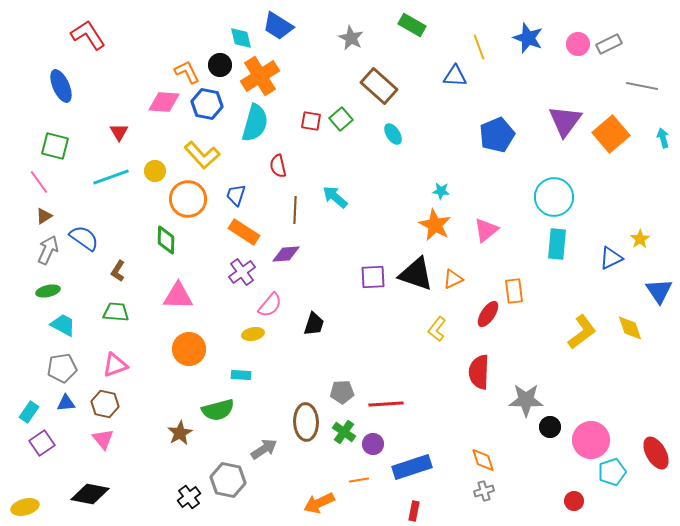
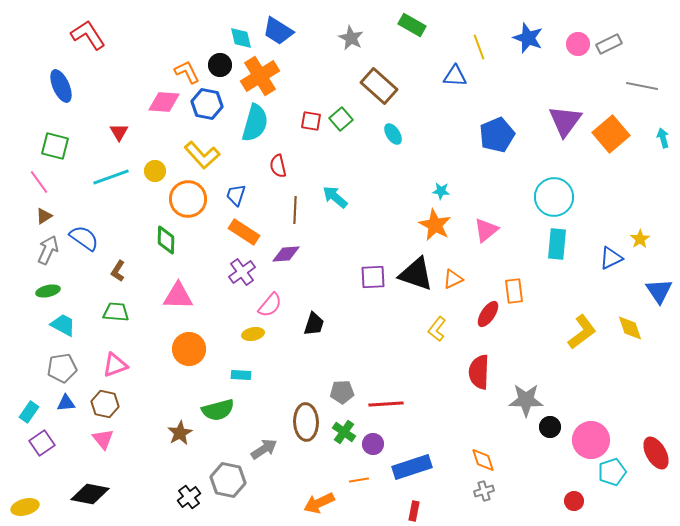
blue trapezoid at (278, 26): moved 5 px down
